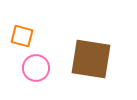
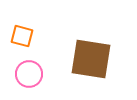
pink circle: moved 7 px left, 6 px down
